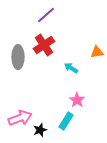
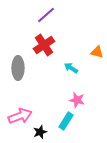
orange triangle: rotated 24 degrees clockwise
gray ellipse: moved 11 px down
pink star: rotated 21 degrees counterclockwise
pink arrow: moved 2 px up
black star: moved 2 px down
